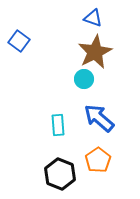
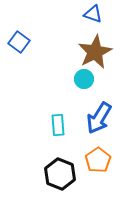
blue triangle: moved 4 px up
blue square: moved 1 px down
blue arrow: rotated 100 degrees counterclockwise
